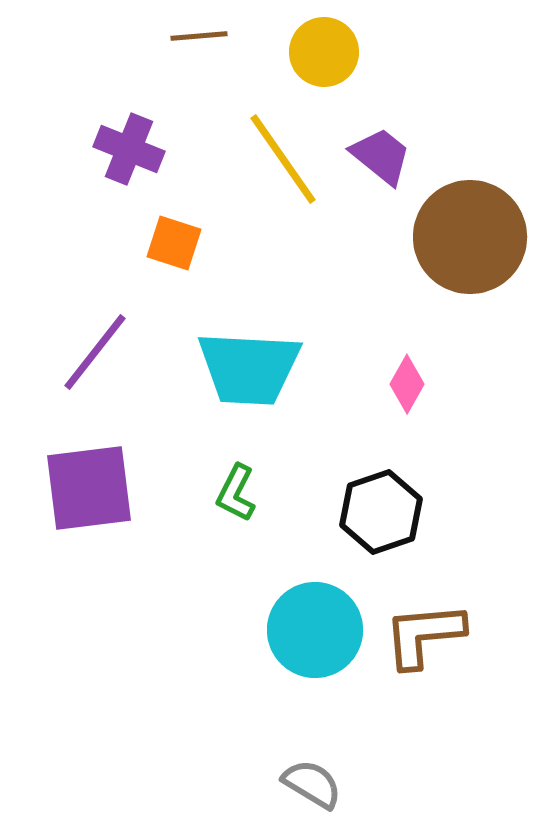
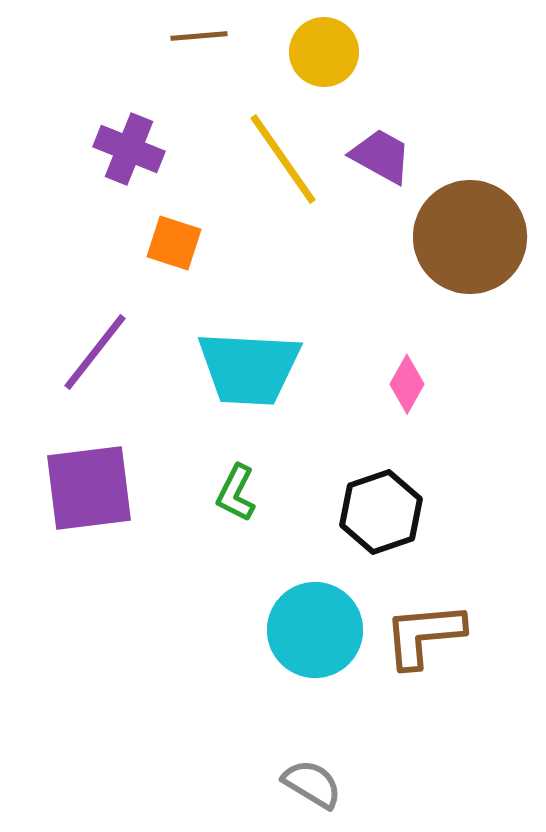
purple trapezoid: rotated 10 degrees counterclockwise
